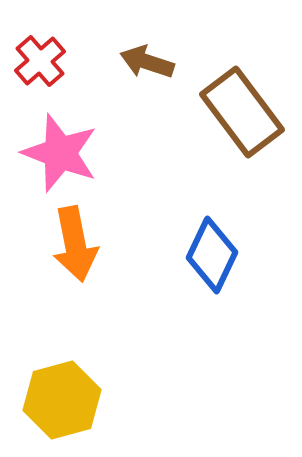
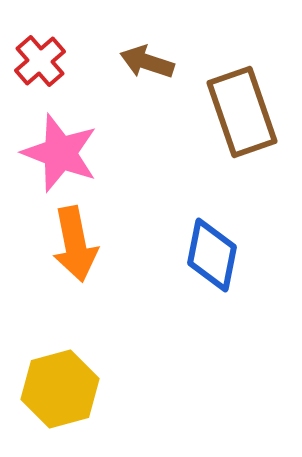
brown rectangle: rotated 18 degrees clockwise
blue diamond: rotated 14 degrees counterclockwise
yellow hexagon: moved 2 px left, 11 px up
